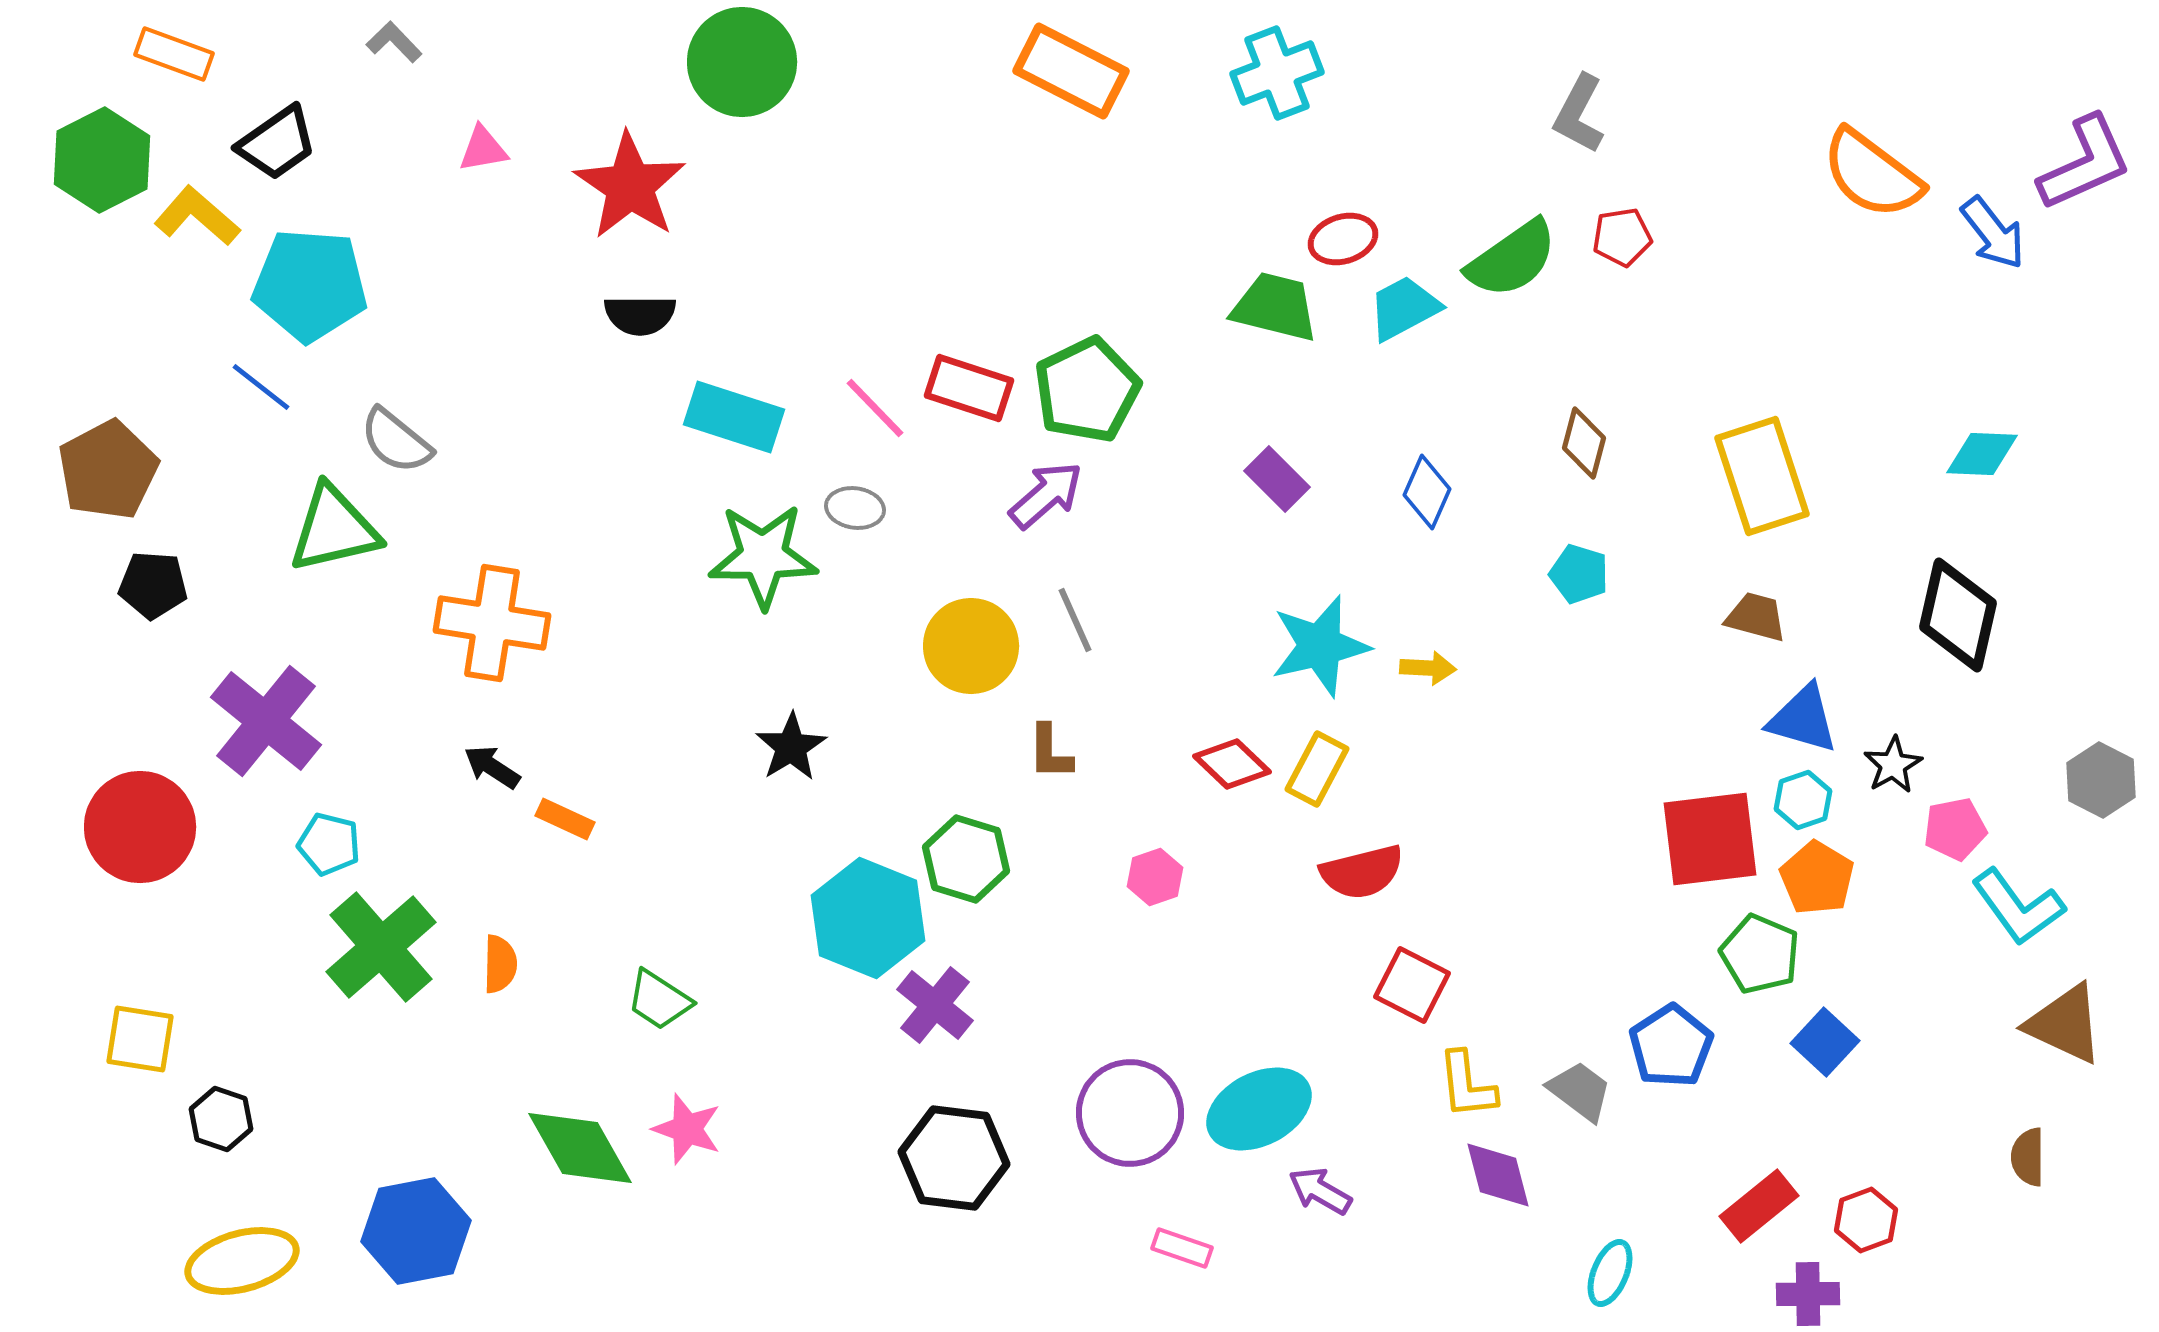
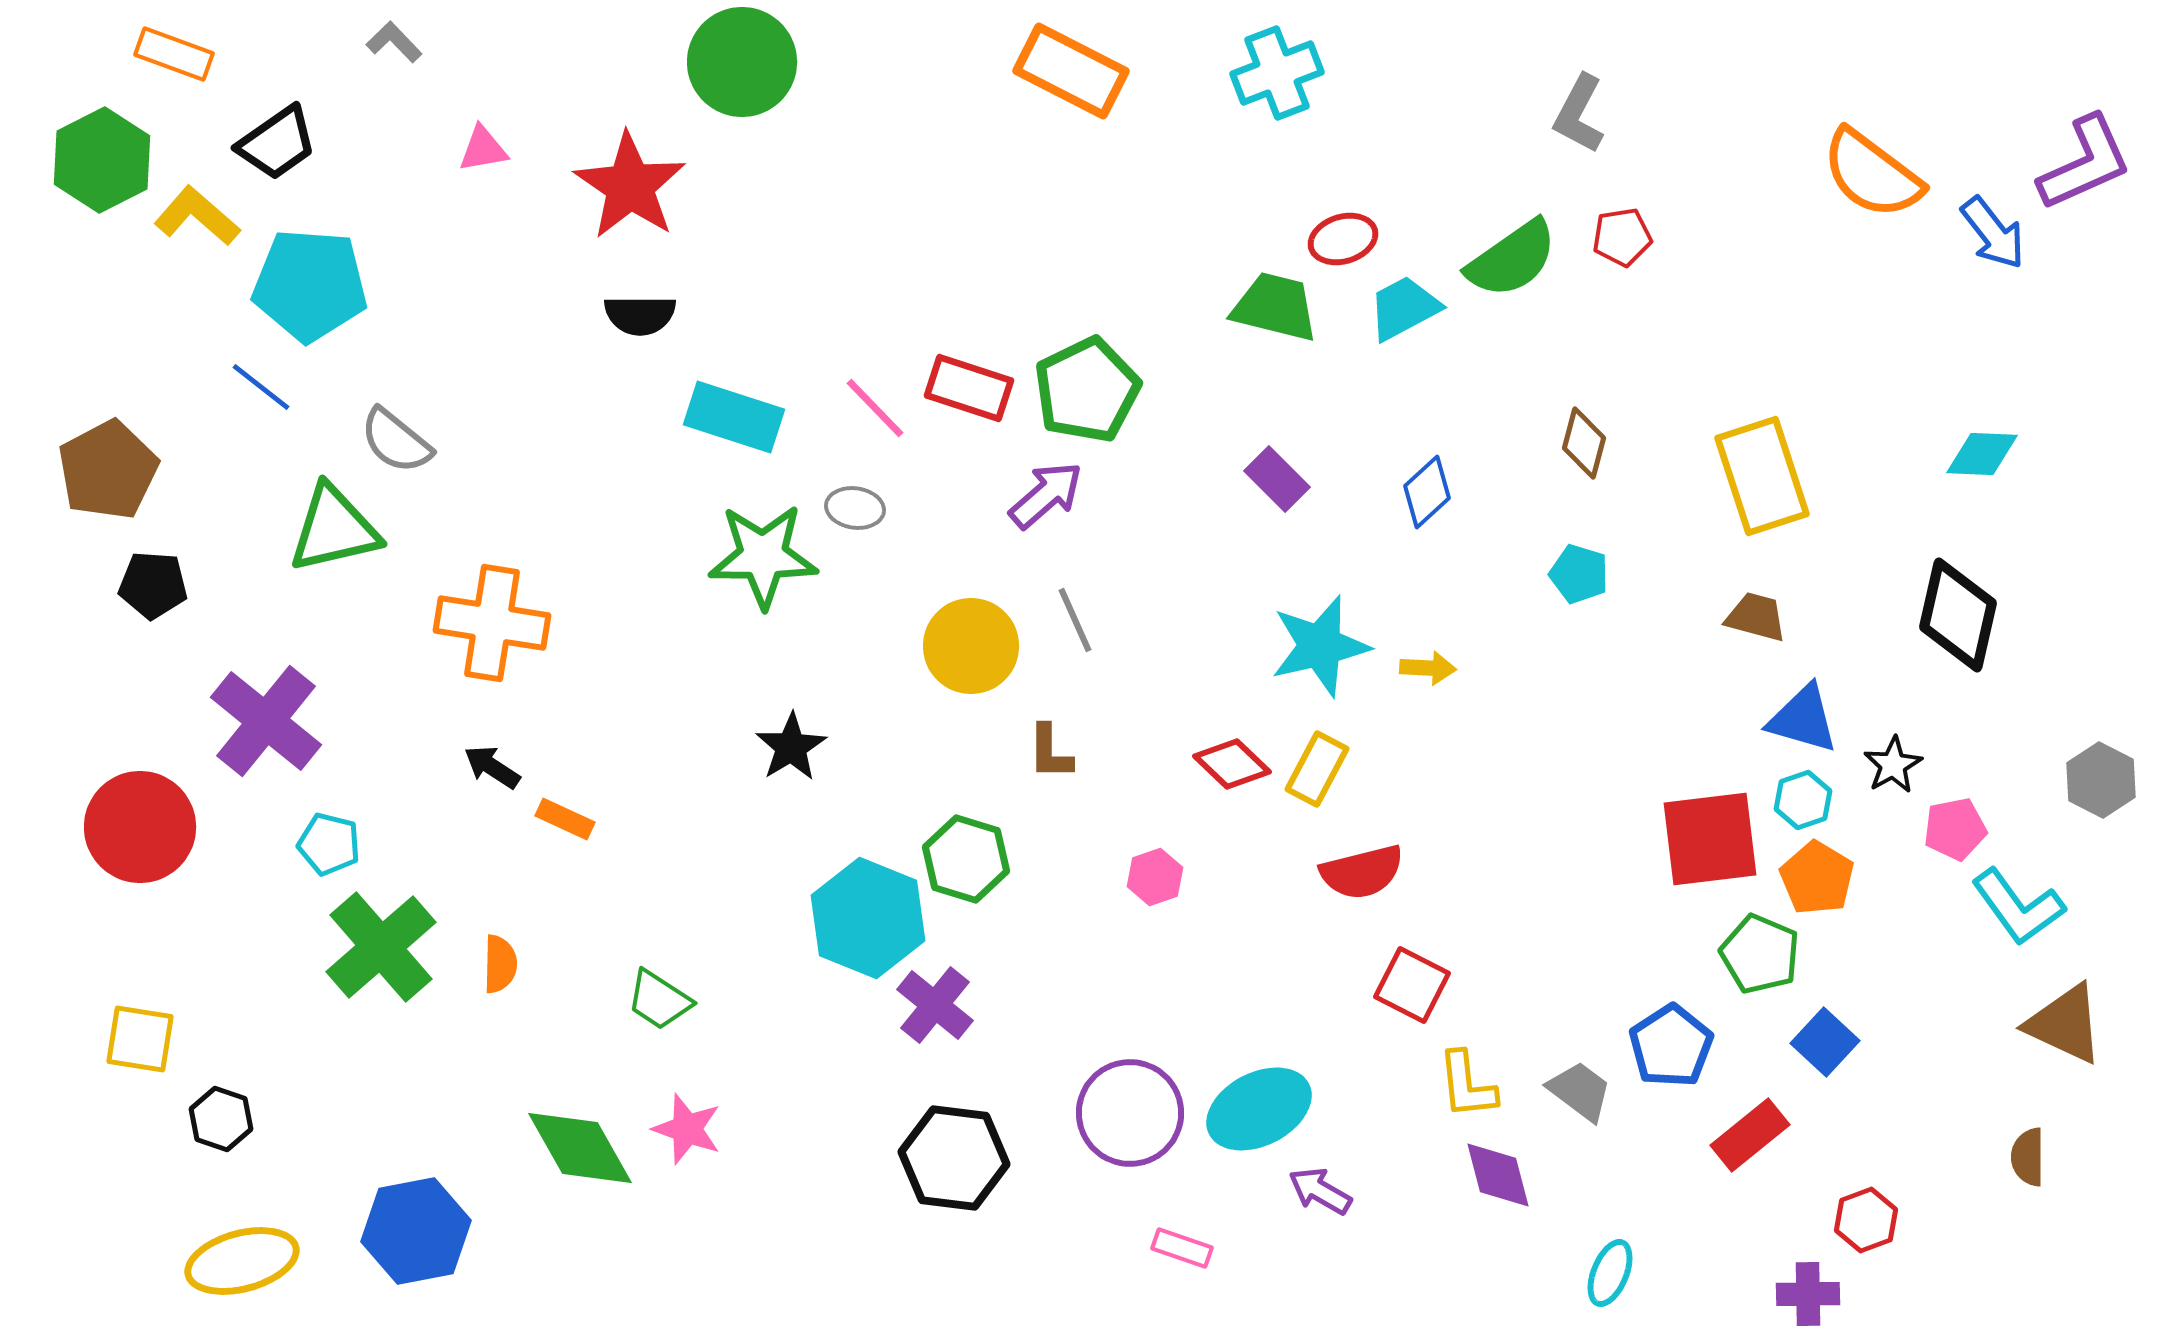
blue diamond at (1427, 492): rotated 24 degrees clockwise
red rectangle at (1759, 1206): moved 9 px left, 71 px up
